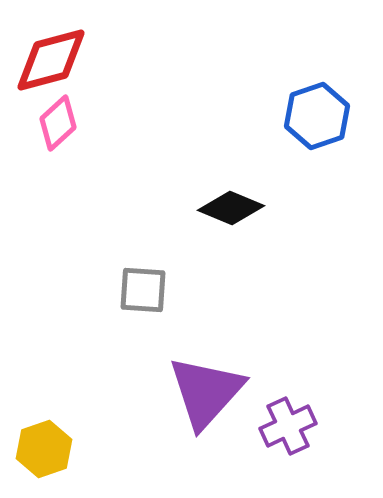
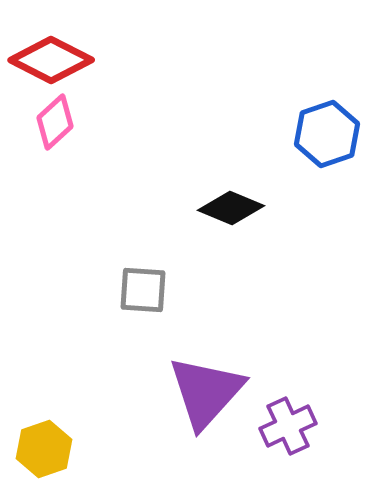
red diamond: rotated 42 degrees clockwise
blue hexagon: moved 10 px right, 18 px down
pink diamond: moved 3 px left, 1 px up
